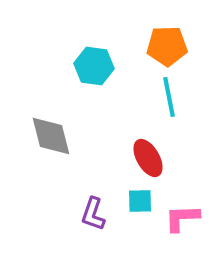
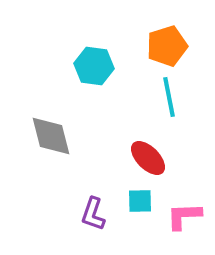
orange pentagon: rotated 15 degrees counterclockwise
red ellipse: rotated 15 degrees counterclockwise
pink L-shape: moved 2 px right, 2 px up
